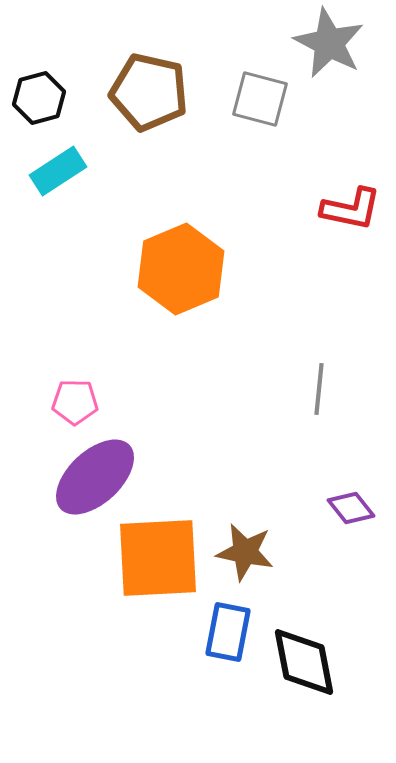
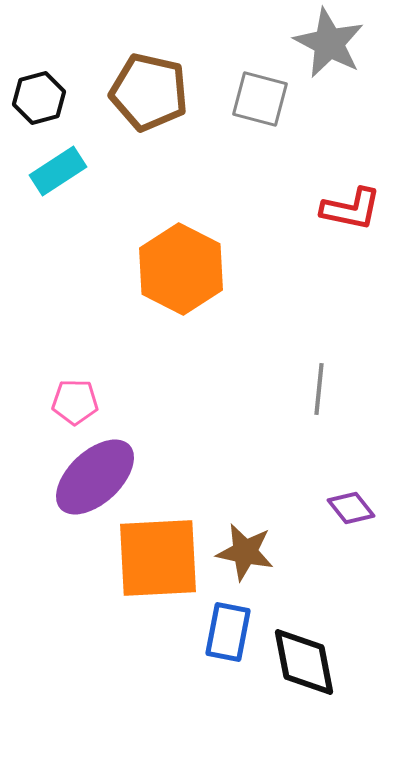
orange hexagon: rotated 10 degrees counterclockwise
